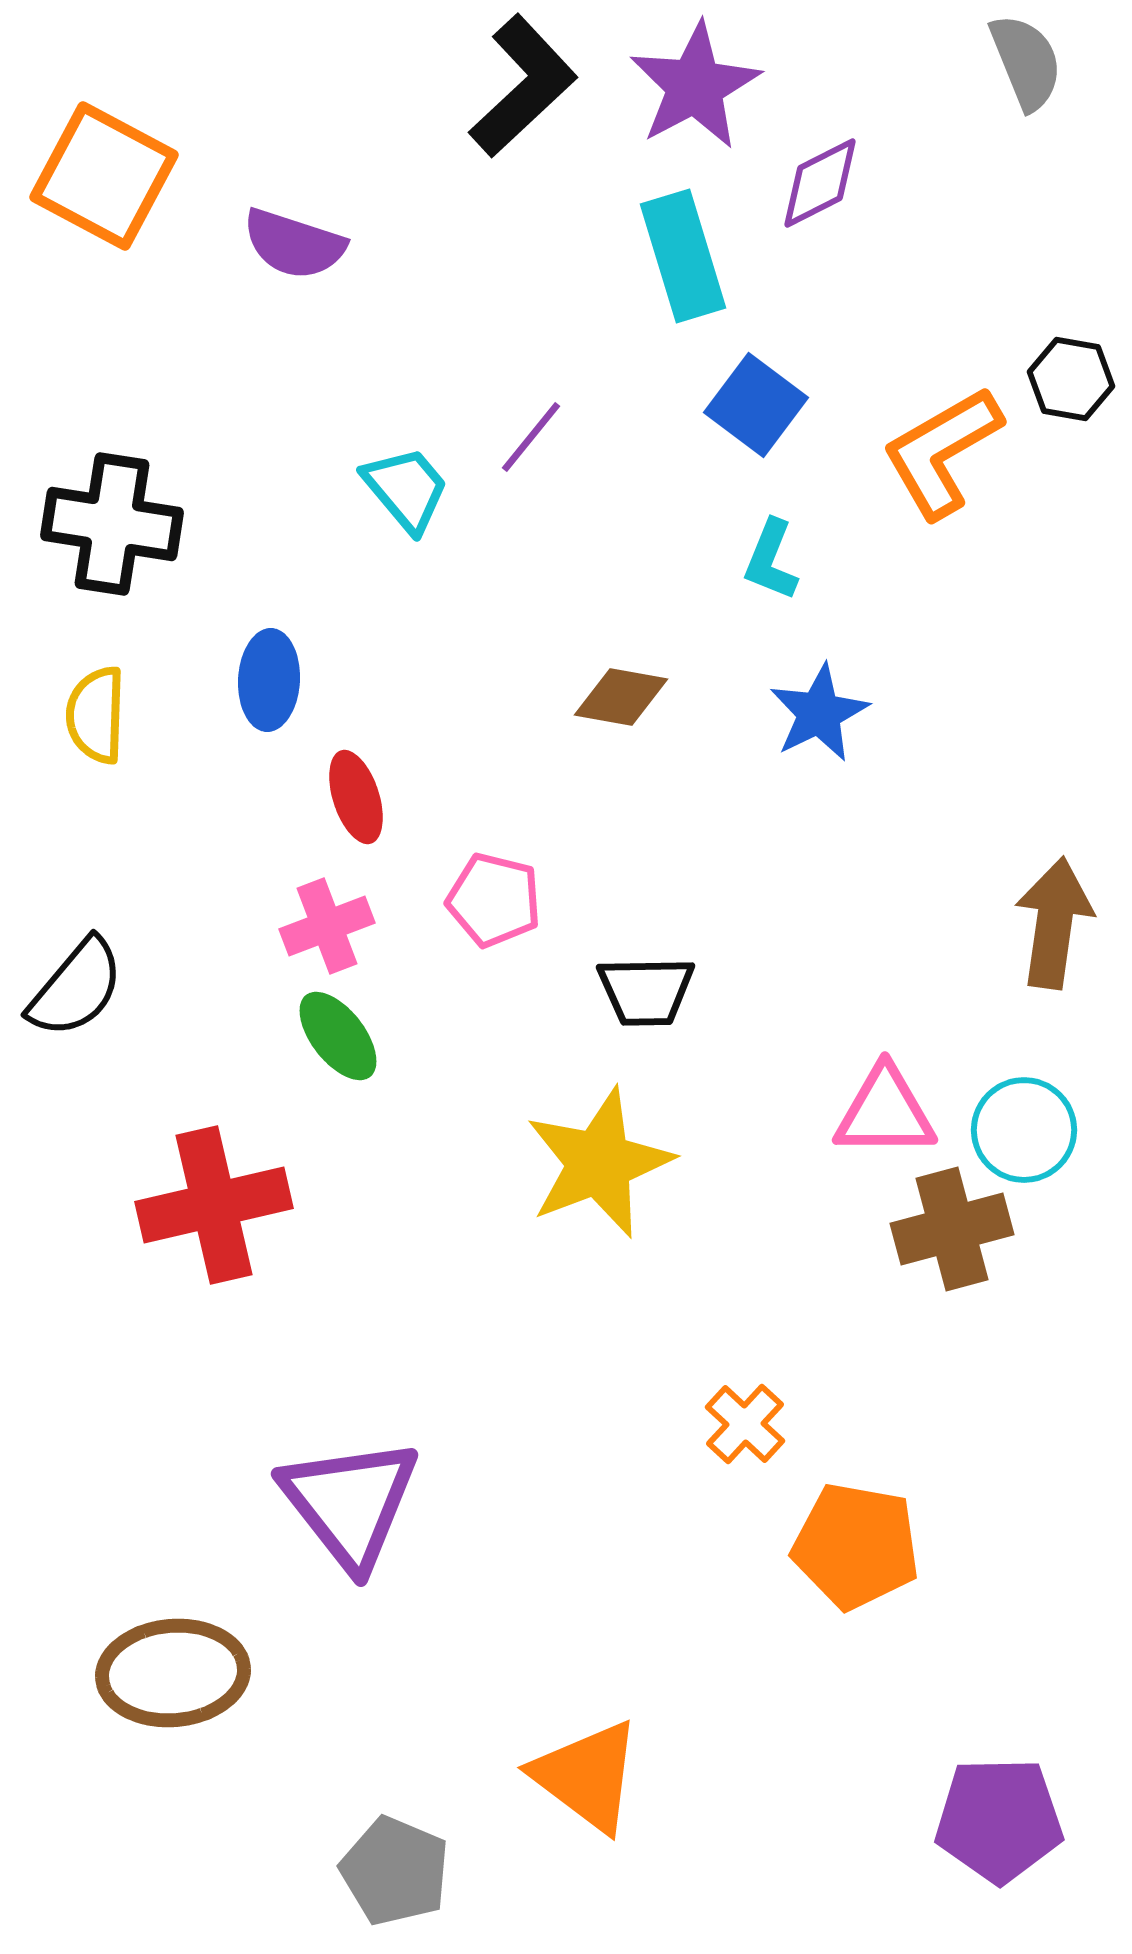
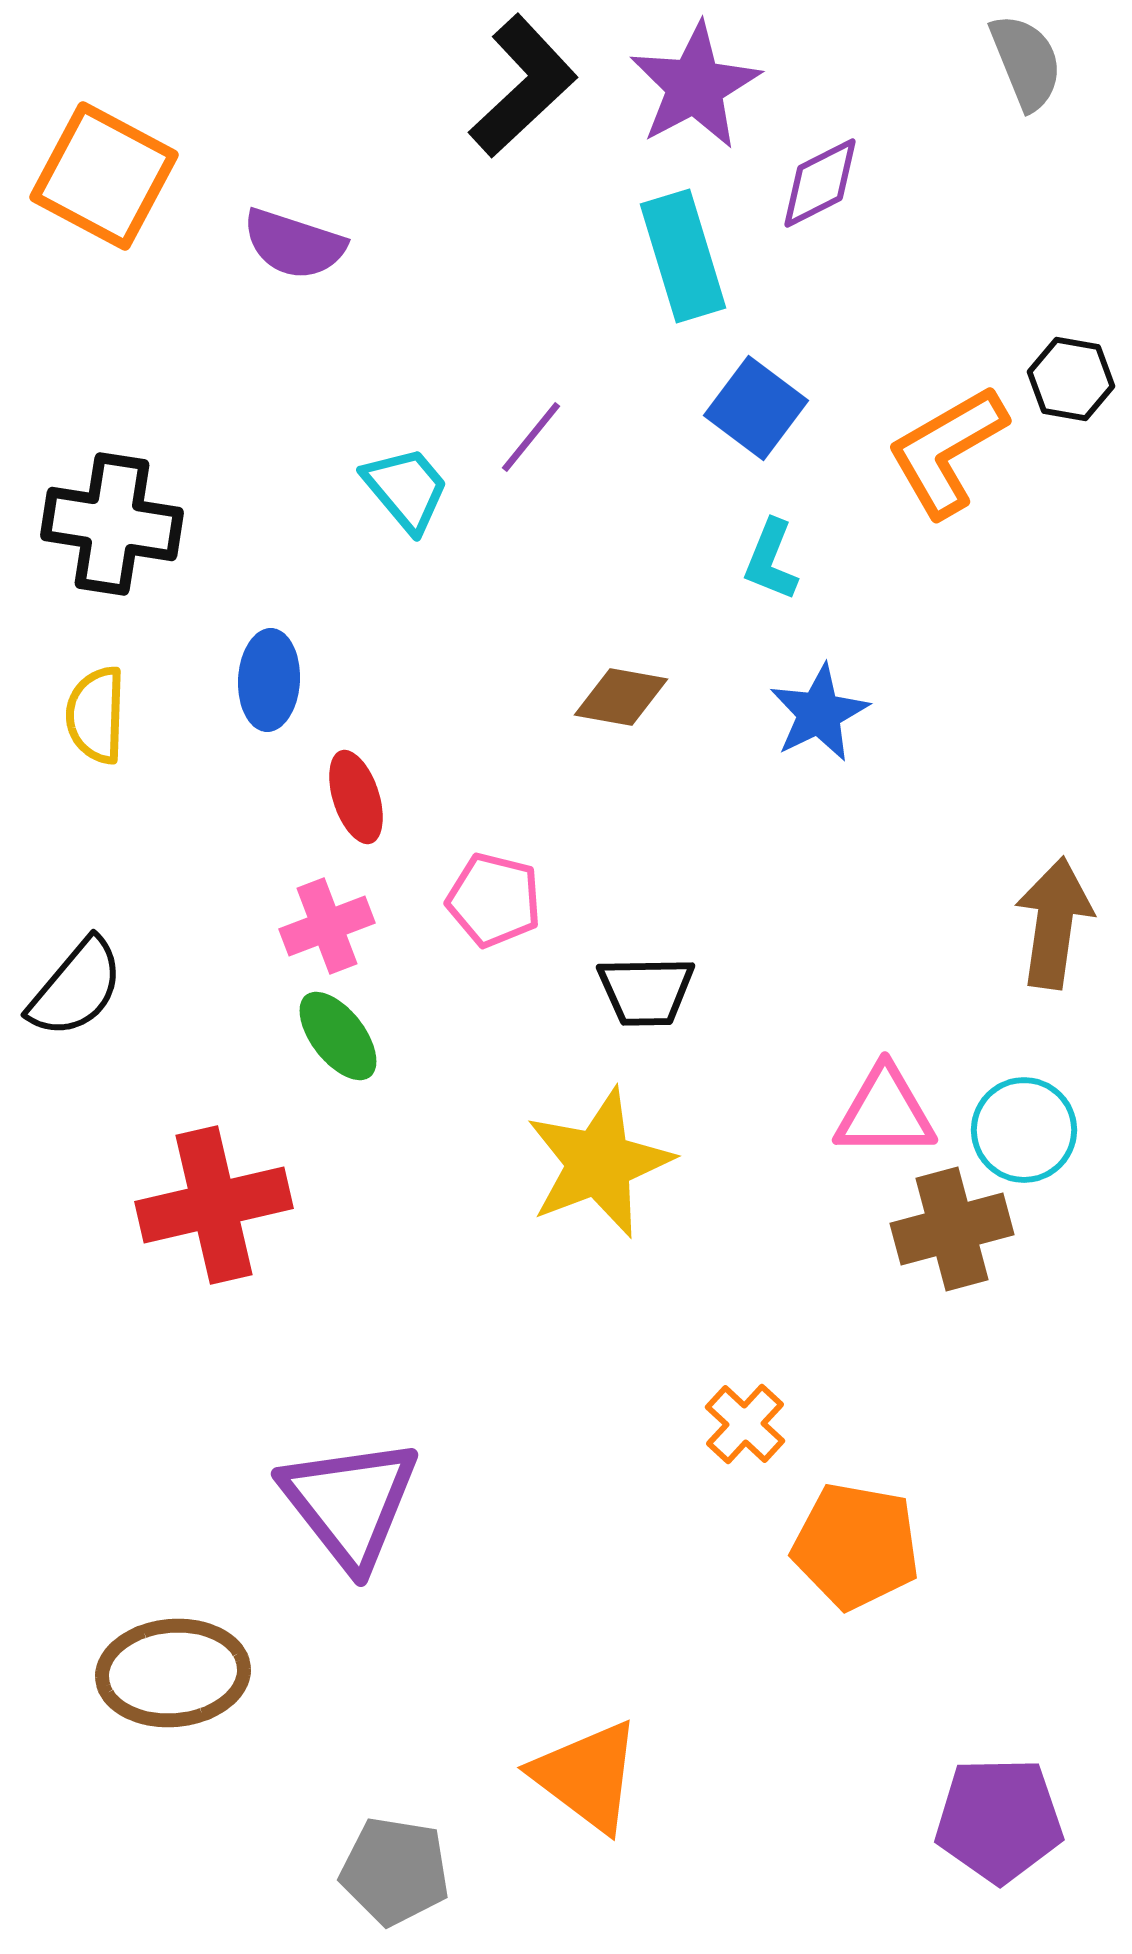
blue square: moved 3 px down
orange L-shape: moved 5 px right, 1 px up
gray pentagon: rotated 14 degrees counterclockwise
